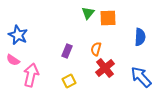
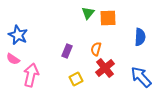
pink semicircle: moved 1 px up
yellow square: moved 7 px right, 2 px up
